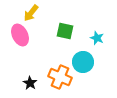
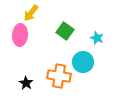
green square: rotated 24 degrees clockwise
pink ellipse: rotated 30 degrees clockwise
orange cross: moved 1 px left, 1 px up; rotated 15 degrees counterclockwise
black star: moved 4 px left
